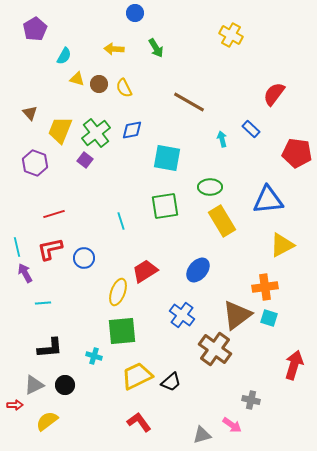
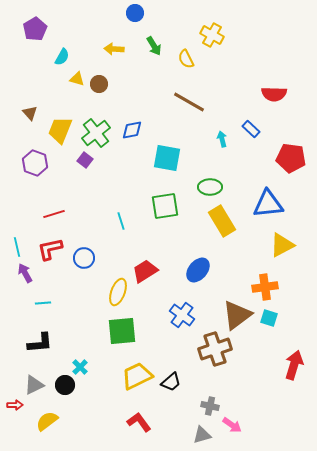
yellow cross at (231, 35): moved 19 px left
green arrow at (156, 48): moved 2 px left, 2 px up
cyan semicircle at (64, 56): moved 2 px left, 1 px down
yellow semicircle at (124, 88): moved 62 px right, 29 px up
red semicircle at (274, 94): rotated 125 degrees counterclockwise
red pentagon at (297, 153): moved 6 px left, 5 px down
blue triangle at (268, 200): moved 4 px down
black L-shape at (50, 348): moved 10 px left, 5 px up
brown cross at (215, 349): rotated 36 degrees clockwise
cyan cross at (94, 356): moved 14 px left, 11 px down; rotated 28 degrees clockwise
gray cross at (251, 400): moved 41 px left, 6 px down
